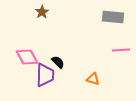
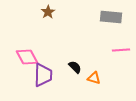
brown star: moved 6 px right
gray rectangle: moved 2 px left
black semicircle: moved 17 px right, 5 px down
purple trapezoid: moved 2 px left
orange triangle: moved 1 px right, 1 px up
